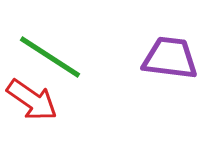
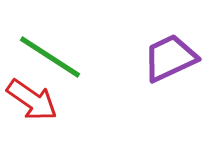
purple trapezoid: rotated 32 degrees counterclockwise
